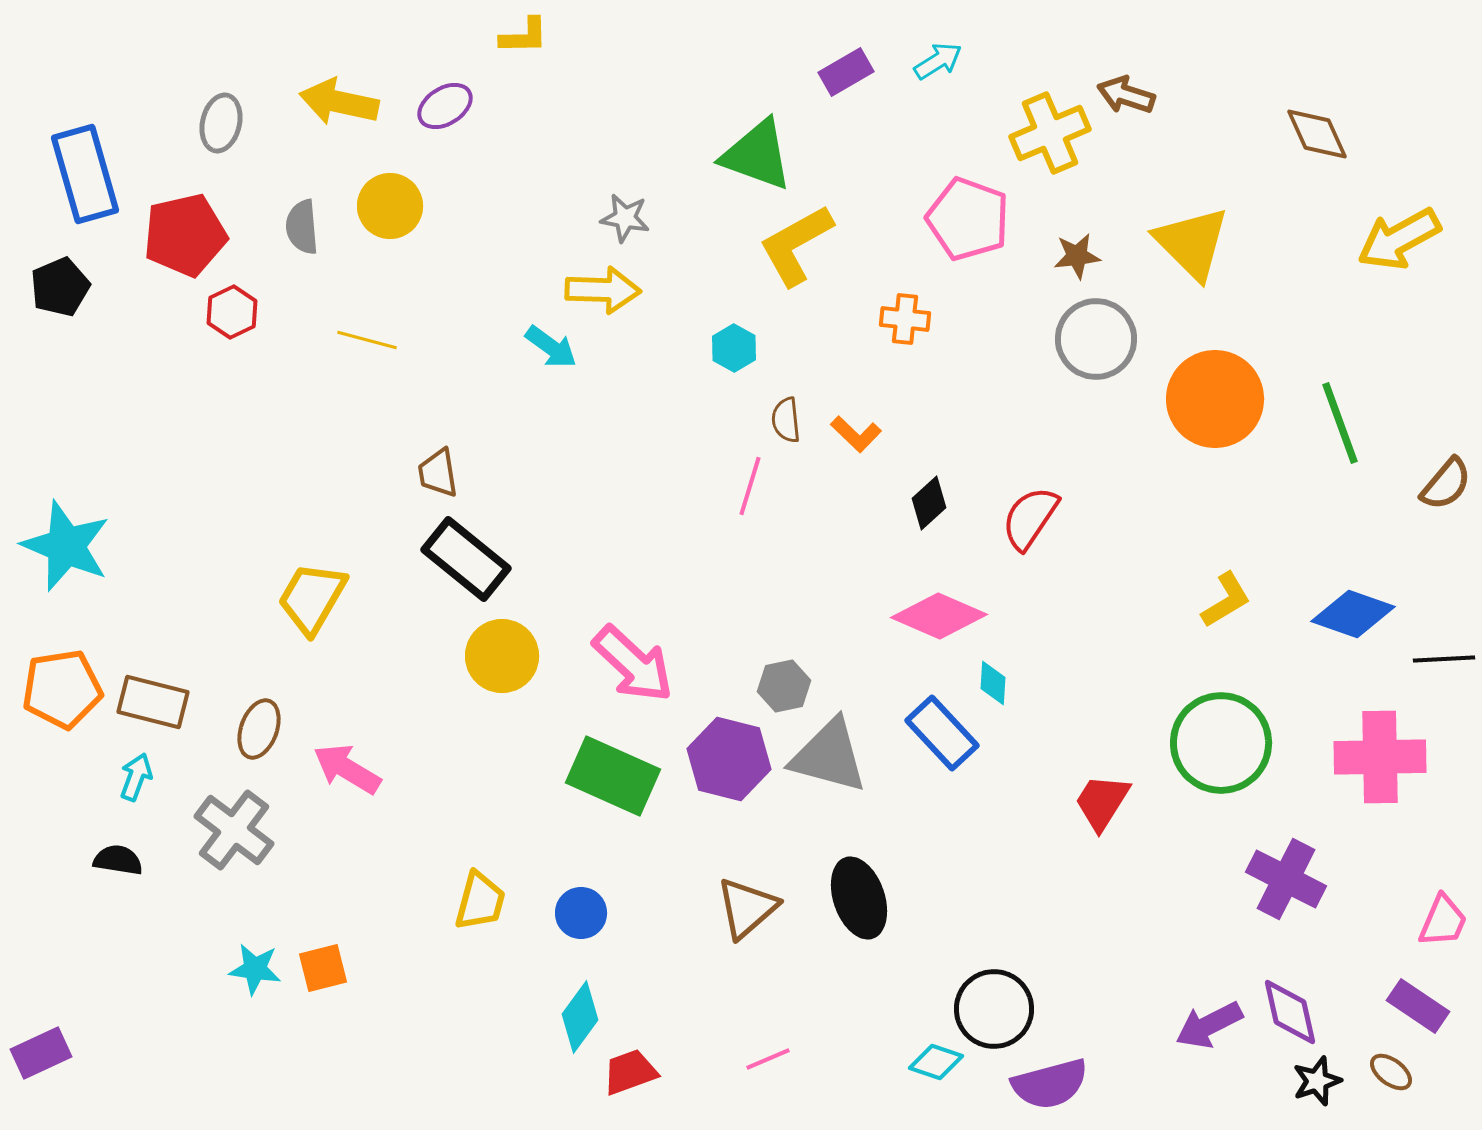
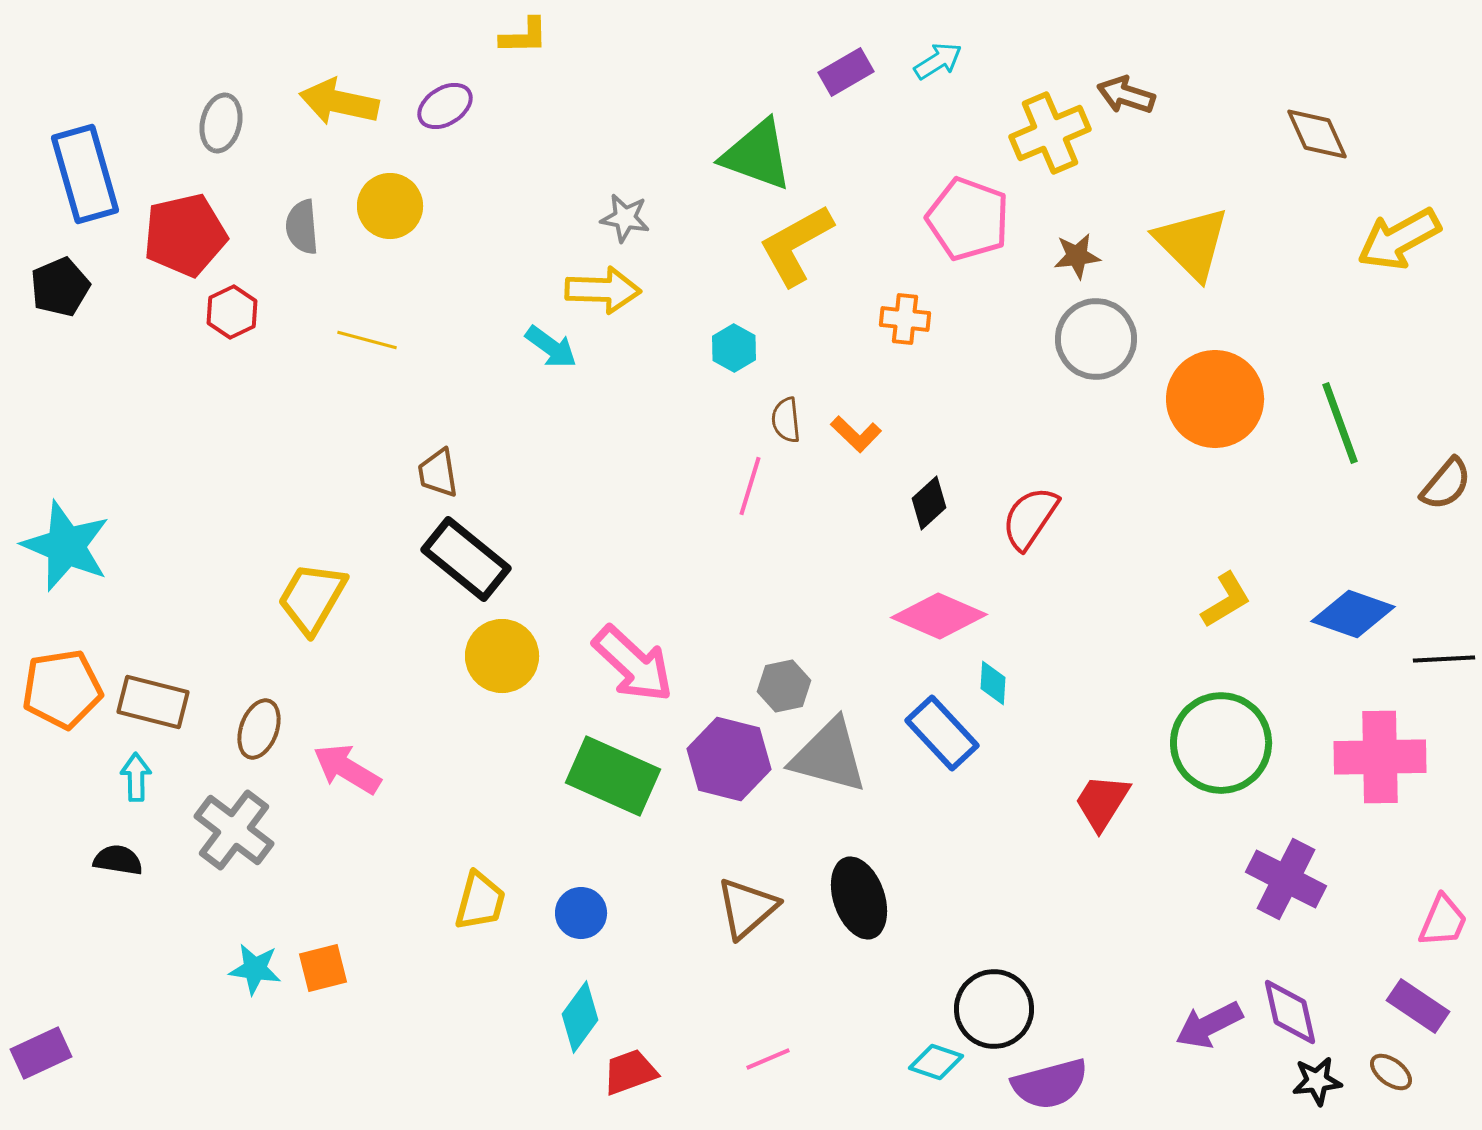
cyan arrow at (136, 777): rotated 21 degrees counterclockwise
black star at (1317, 1081): rotated 12 degrees clockwise
